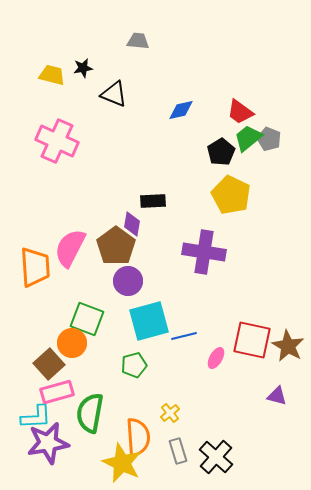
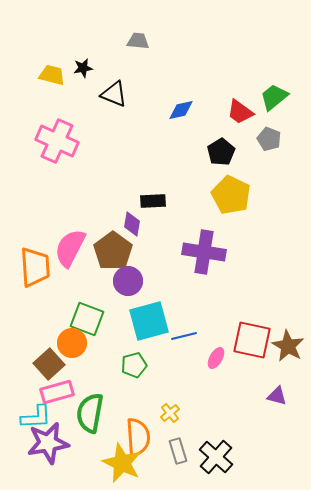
green trapezoid: moved 26 px right, 41 px up
brown pentagon: moved 3 px left, 5 px down
